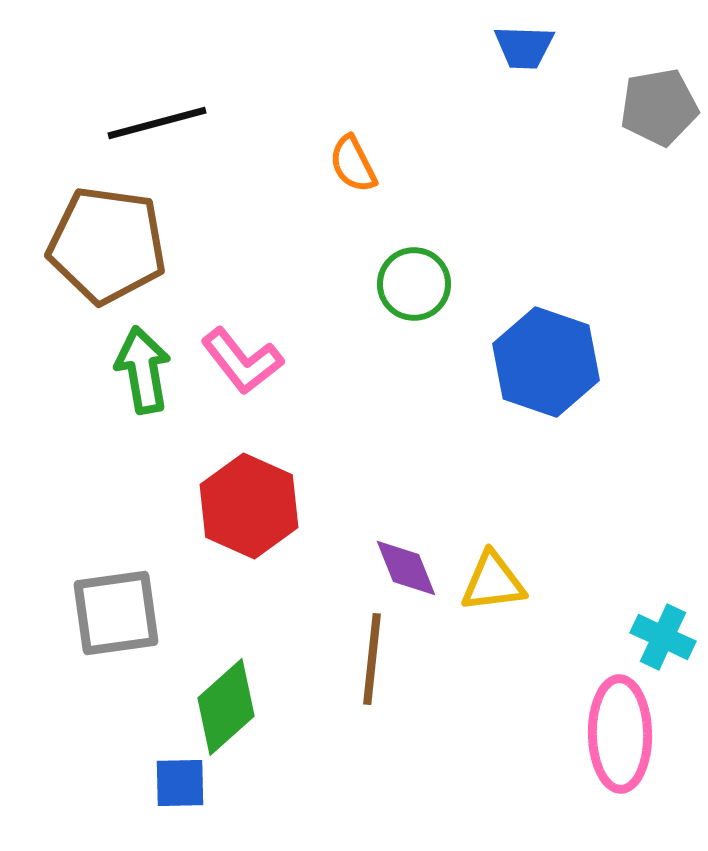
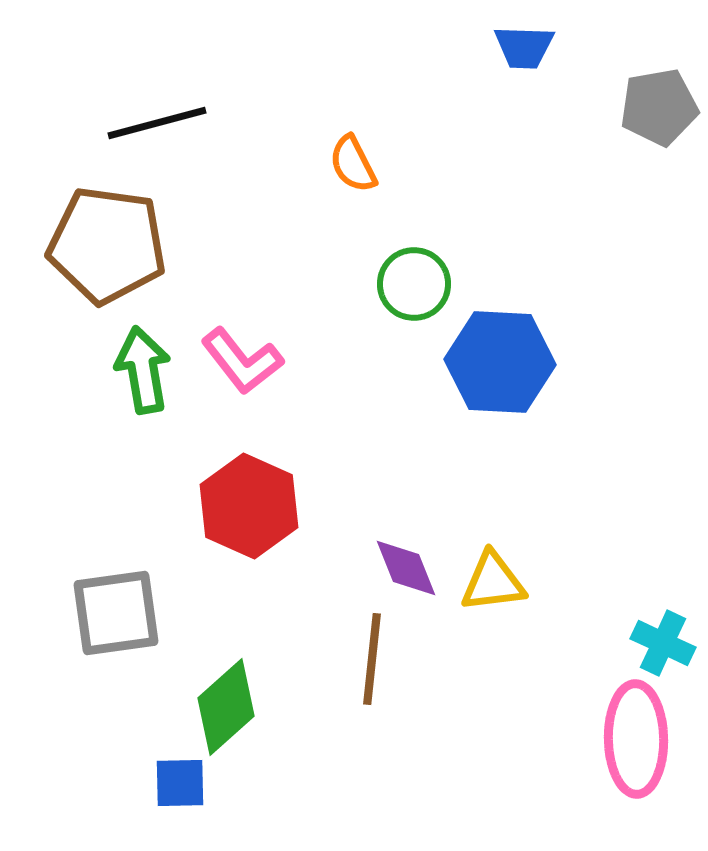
blue hexagon: moved 46 px left; rotated 16 degrees counterclockwise
cyan cross: moved 6 px down
pink ellipse: moved 16 px right, 5 px down
